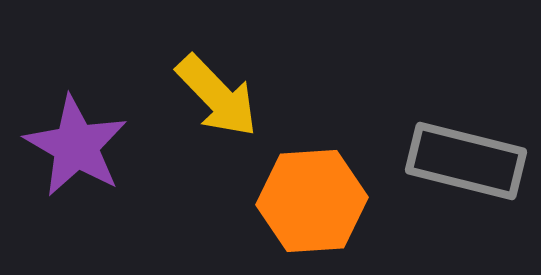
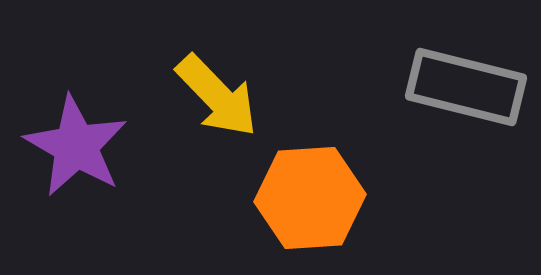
gray rectangle: moved 74 px up
orange hexagon: moved 2 px left, 3 px up
